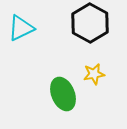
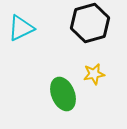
black hexagon: rotated 15 degrees clockwise
